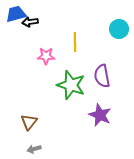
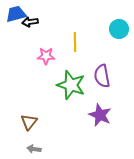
gray arrow: rotated 24 degrees clockwise
